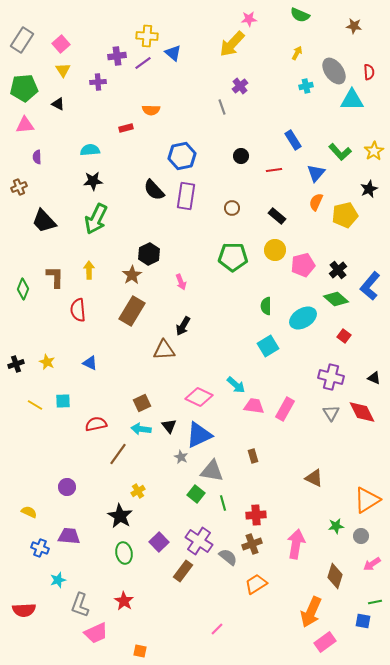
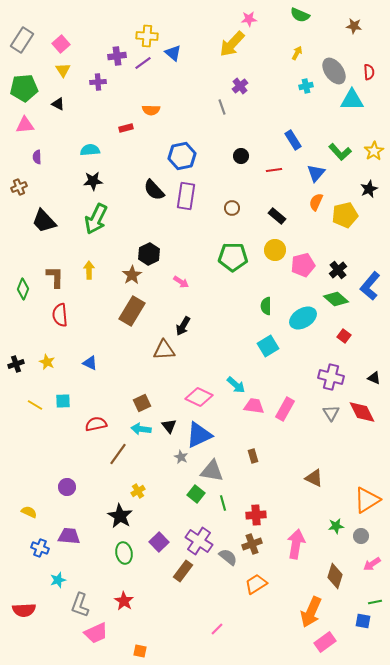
pink arrow at (181, 282): rotated 35 degrees counterclockwise
red semicircle at (78, 310): moved 18 px left, 5 px down
